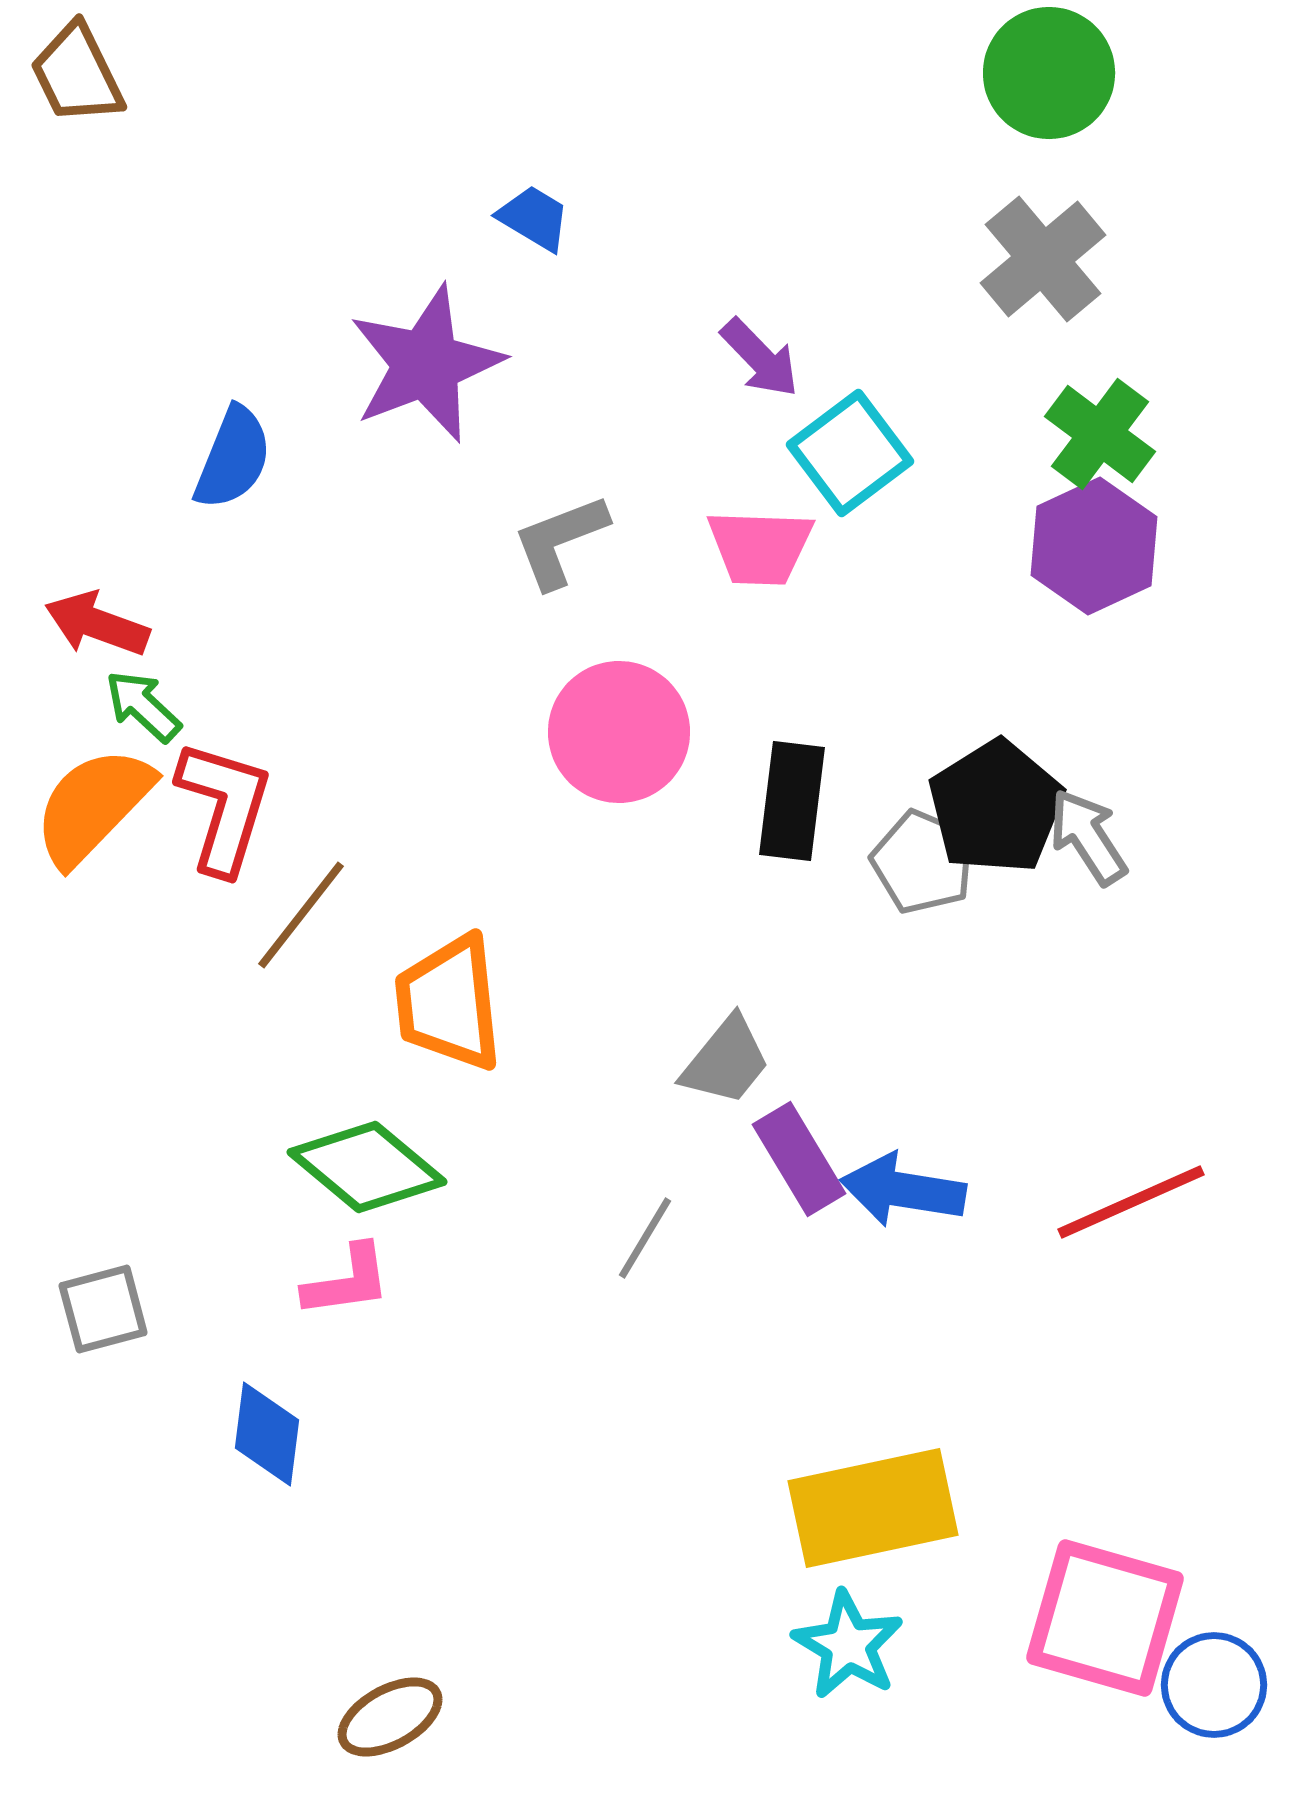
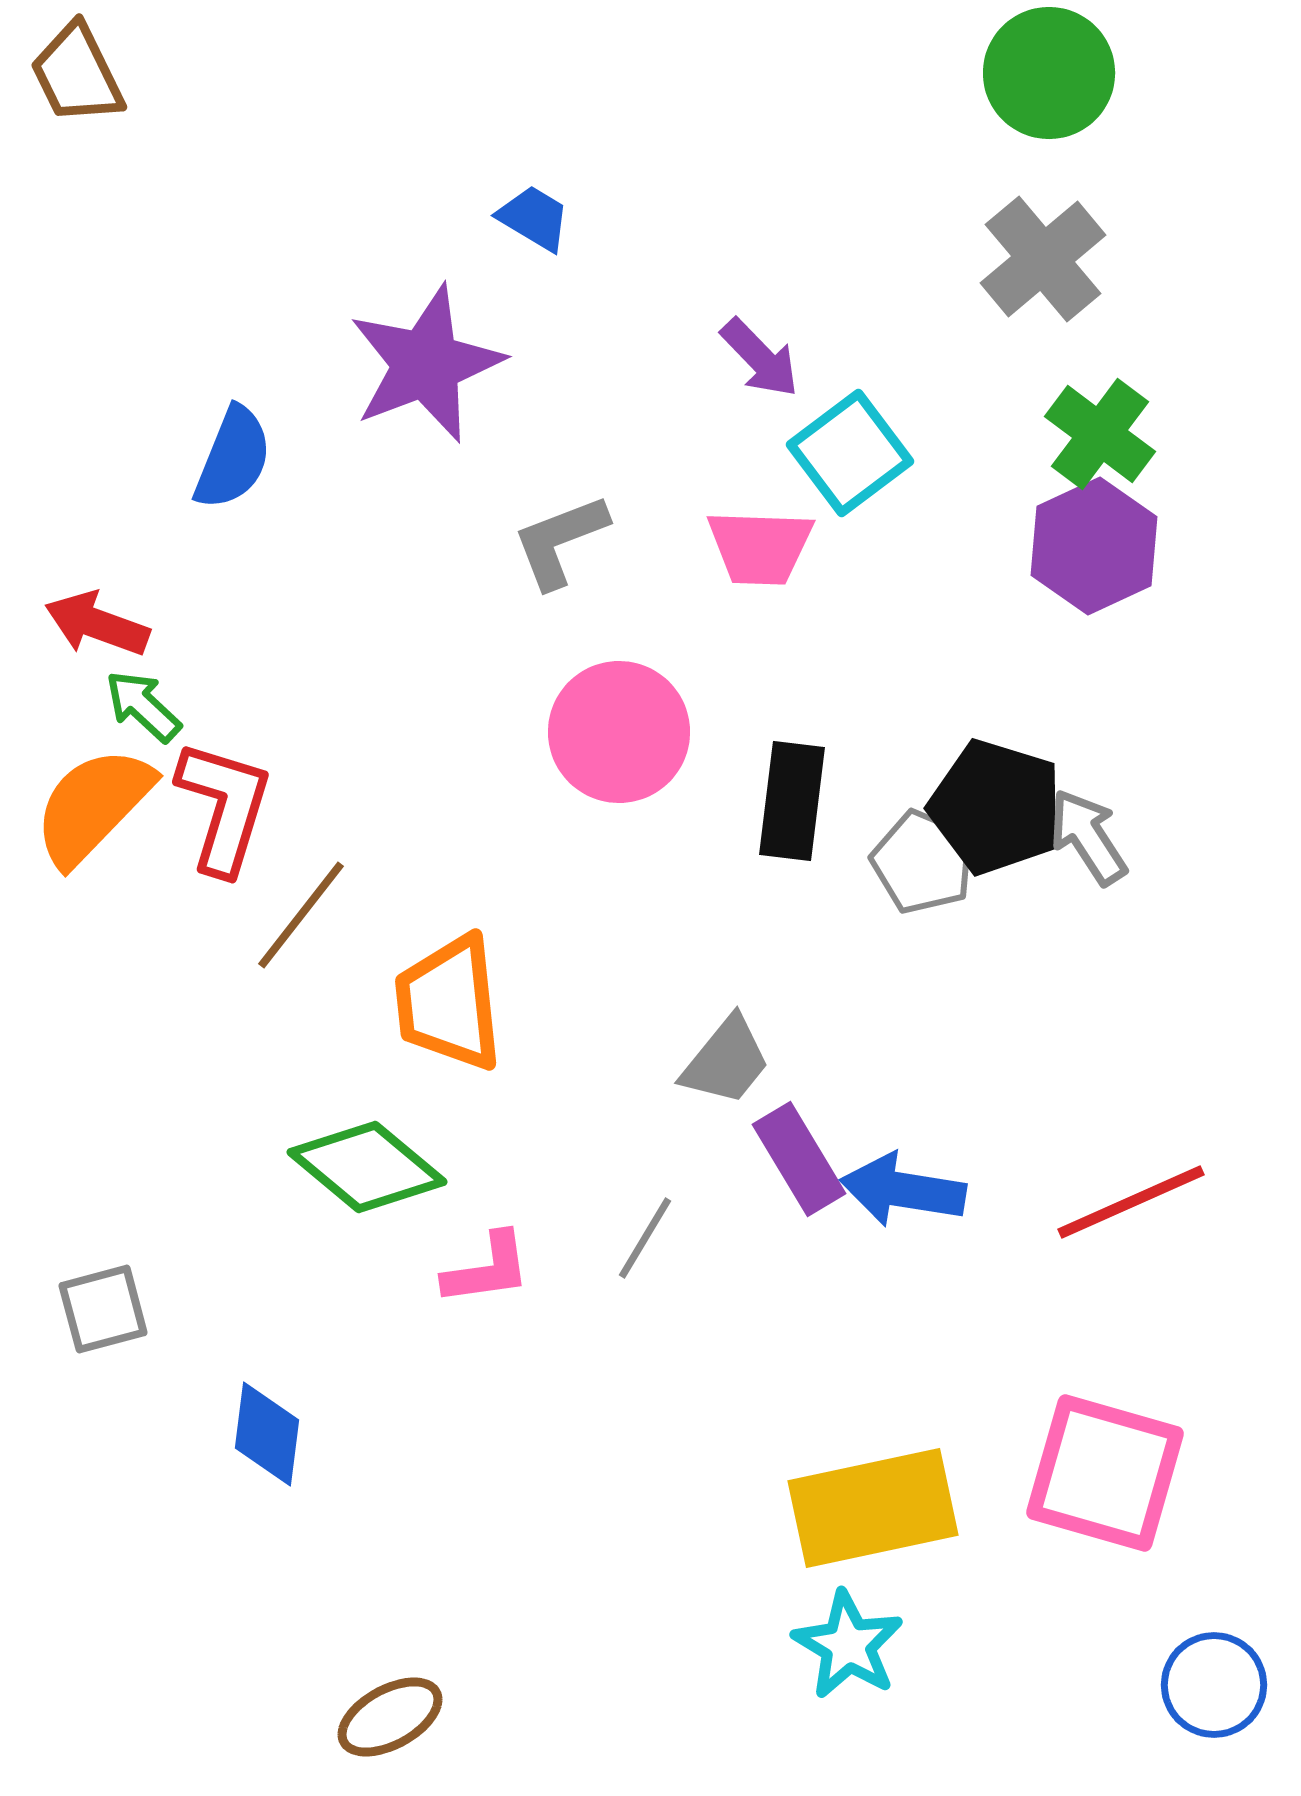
black pentagon: rotated 23 degrees counterclockwise
pink L-shape: moved 140 px right, 12 px up
pink square: moved 145 px up
